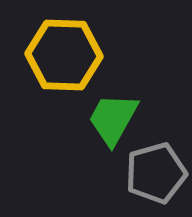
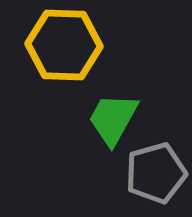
yellow hexagon: moved 10 px up
